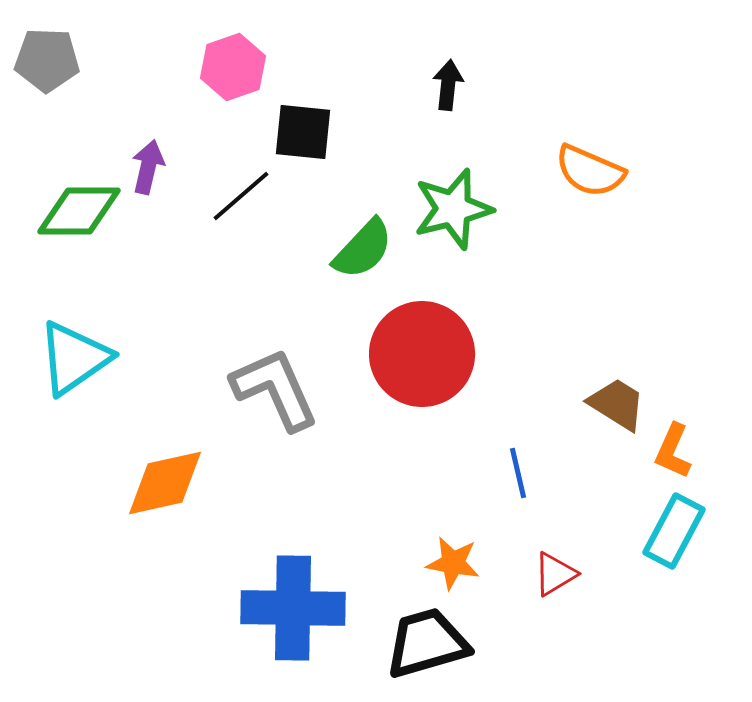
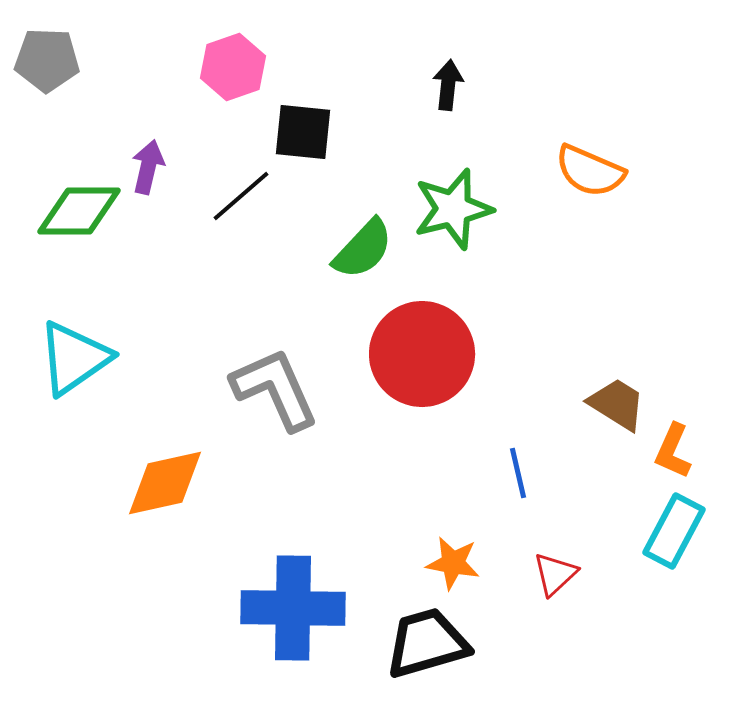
red triangle: rotated 12 degrees counterclockwise
